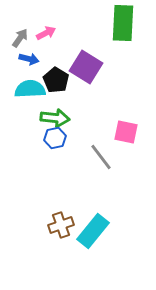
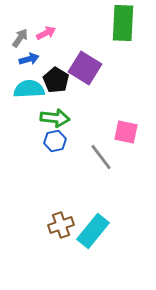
blue arrow: rotated 30 degrees counterclockwise
purple square: moved 1 px left, 1 px down
cyan semicircle: moved 1 px left
blue hexagon: moved 3 px down
